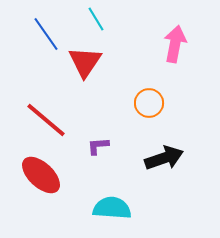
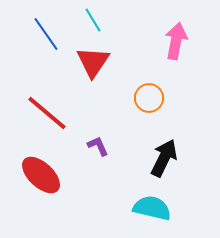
cyan line: moved 3 px left, 1 px down
pink arrow: moved 1 px right, 3 px up
red triangle: moved 8 px right
orange circle: moved 5 px up
red line: moved 1 px right, 7 px up
purple L-shape: rotated 70 degrees clockwise
black arrow: rotated 45 degrees counterclockwise
cyan semicircle: moved 40 px right; rotated 9 degrees clockwise
